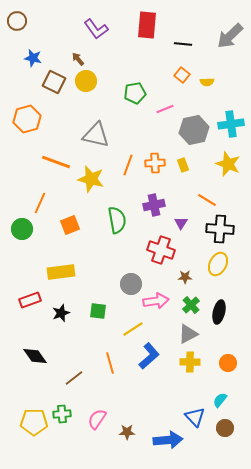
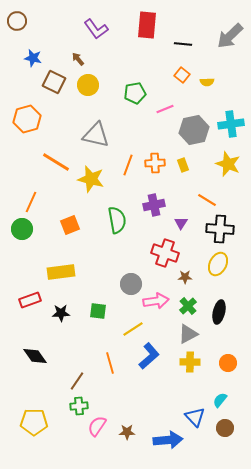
yellow circle at (86, 81): moved 2 px right, 4 px down
orange line at (56, 162): rotated 12 degrees clockwise
orange line at (40, 203): moved 9 px left, 1 px up
red cross at (161, 250): moved 4 px right, 3 px down
green cross at (191, 305): moved 3 px left, 1 px down
black star at (61, 313): rotated 18 degrees clockwise
brown line at (74, 378): moved 3 px right, 3 px down; rotated 18 degrees counterclockwise
green cross at (62, 414): moved 17 px right, 8 px up
pink semicircle at (97, 419): moved 7 px down
